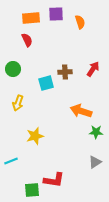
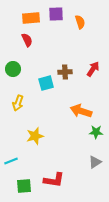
green square: moved 8 px left, 4 px up
